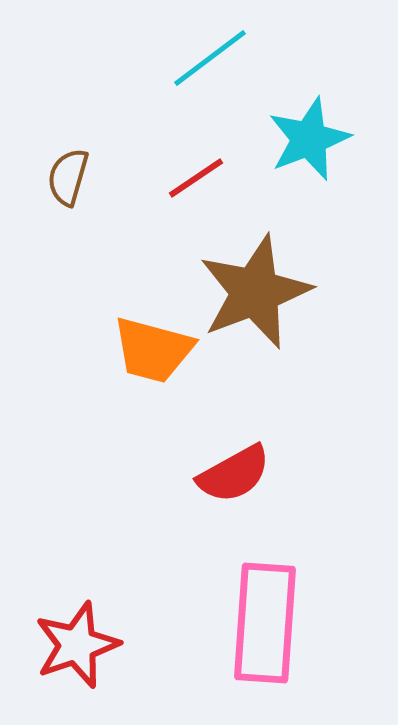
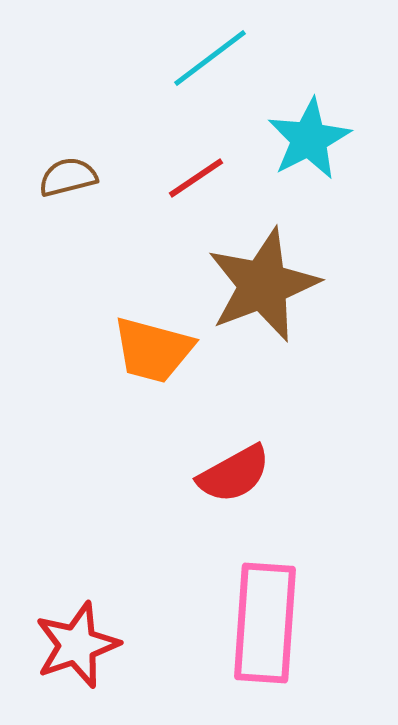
cyan star: rotated 6 degrees counterclockwise
brown semicircle: rotated 60 degrees clockwise
brown star: moved 8 px right, 7 px up
